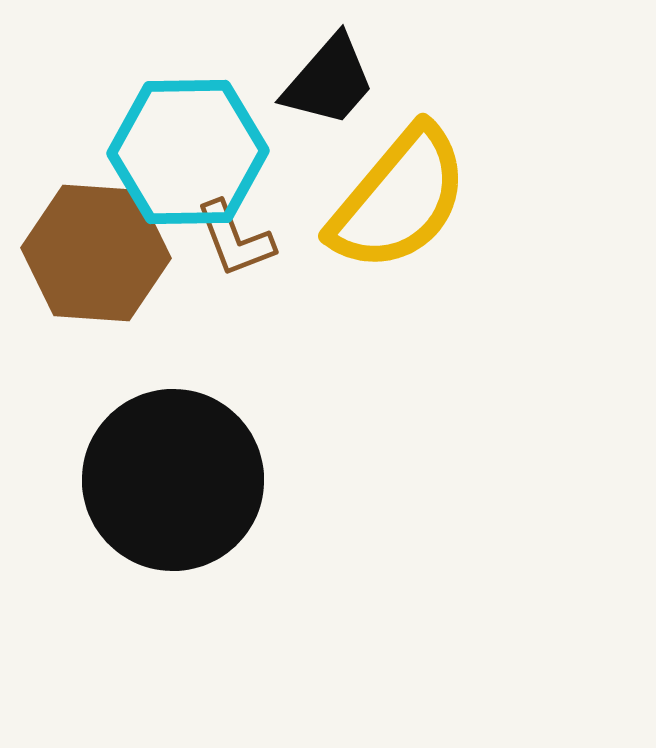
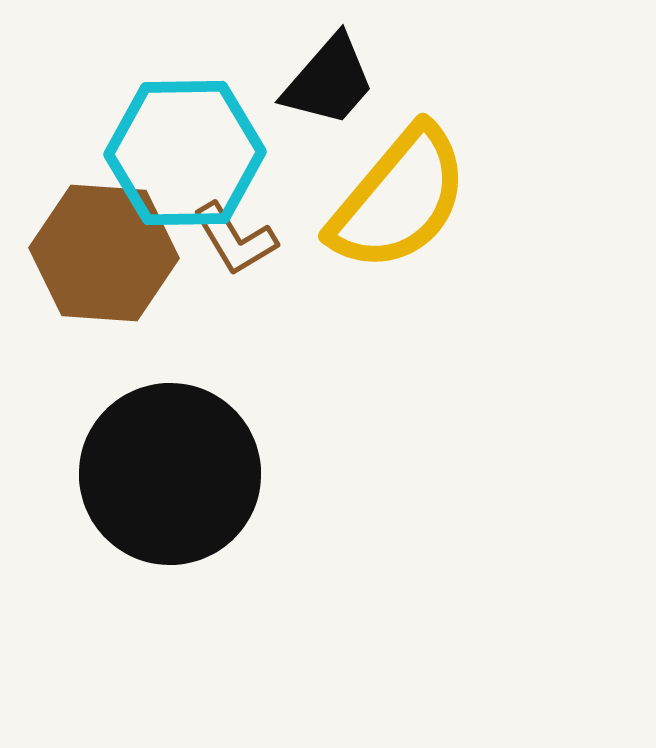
cyan hexagon: moved 3 px left, 1 px down
brown L-shape: rotated 10 degrees counterclockwise
brown hexagon: moved 8 px right
black circle: moved 3 px left, 6 px up
